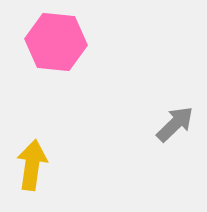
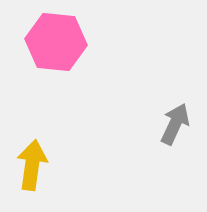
gray arrow: rotated 21 degrees counterclockwise
